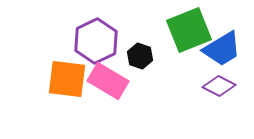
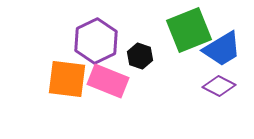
pink rectangle: rotated 9 degrees counterclockwise
